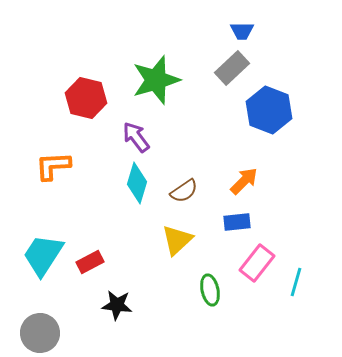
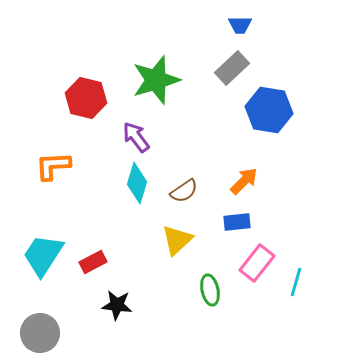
blue trapezoid: moved 2 px left, 6 px up
blue hexagon: rotated 12 degrees counterclockwise
red rectangle: moved 3 px right
